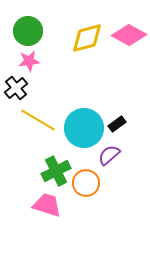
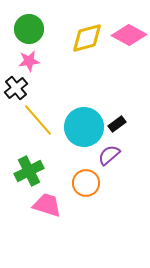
green circle: moved 1 px right, 2 px up
yellow line: rotated 18 degrees clockwise
cyan circle: moved 1 px up
green cross: moved 27 px left
